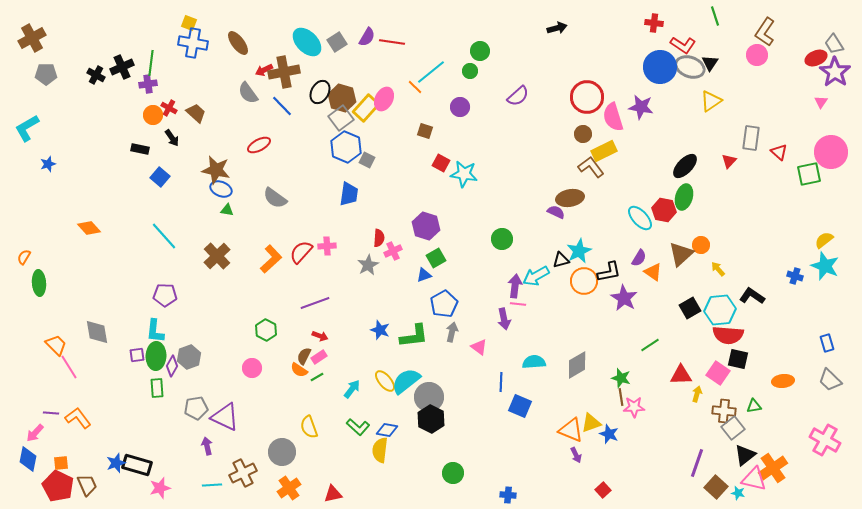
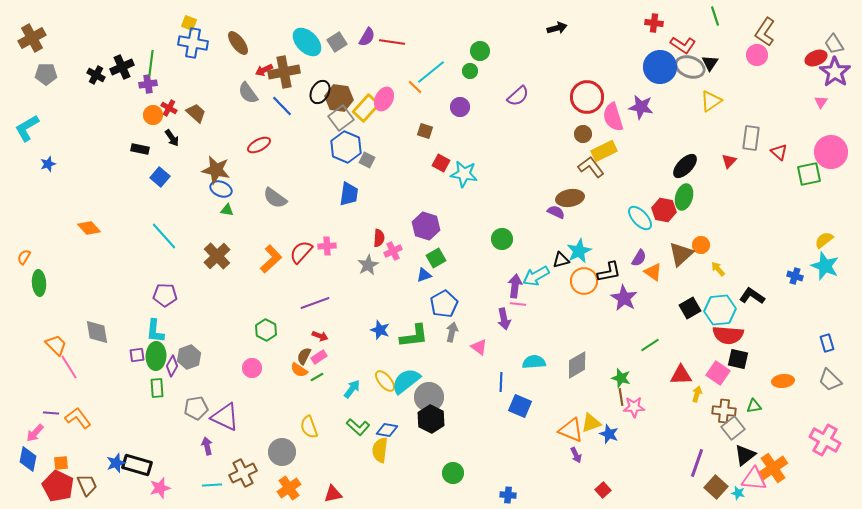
brown hexagon at (342, 98): moved 3 px left; rotated 8 degrees counterclockwise
pink triangle at (754, 479): rotated 8 degrees counterclockwise
